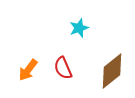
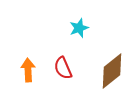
orange arrow: rotated 140 degrees clockwise
